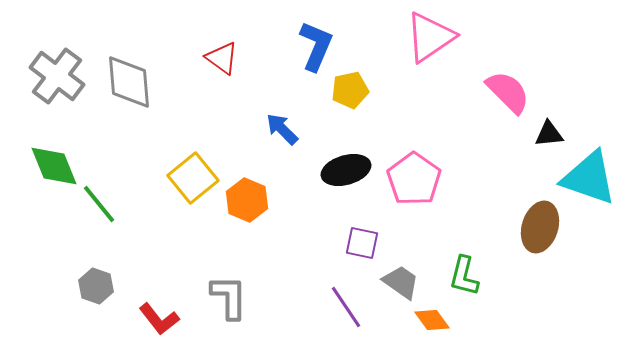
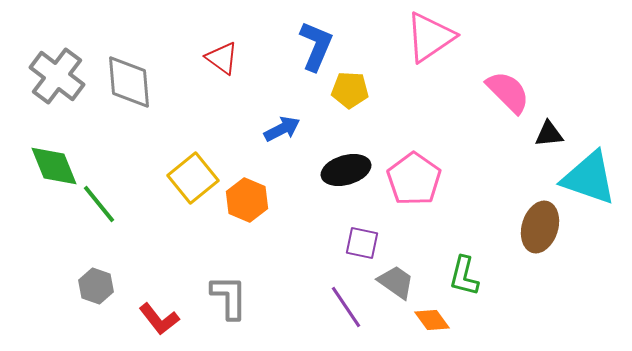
yellow pentagon: rotated 15 degrees clockwise
blue arrow: rotated 108 degrees clockwise
gray trapezoid: moved 5 px left
